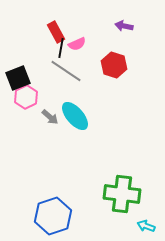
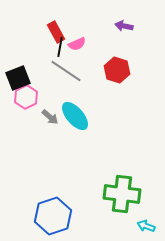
black line: moved 1 px left, 1 px up
red hexagon: moved 3 px right, 5 px down
